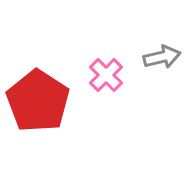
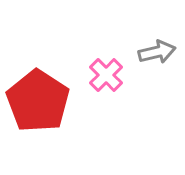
gray arrow: moved 5 px left, 5 px up
